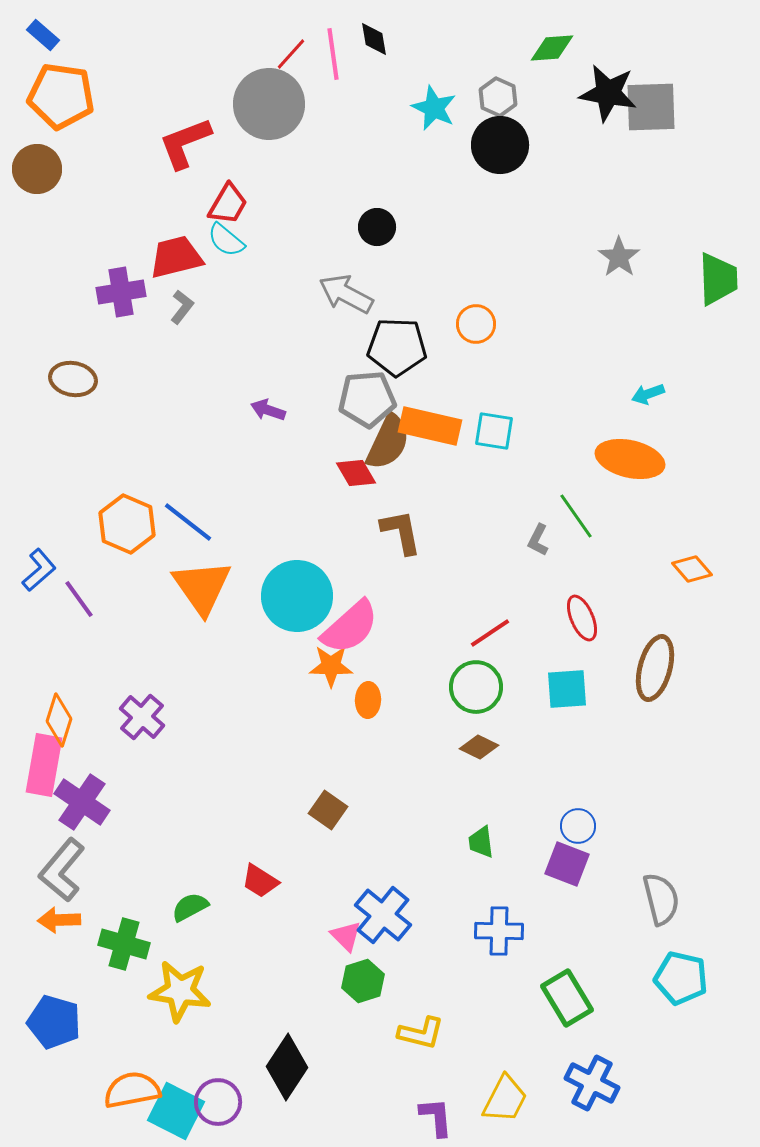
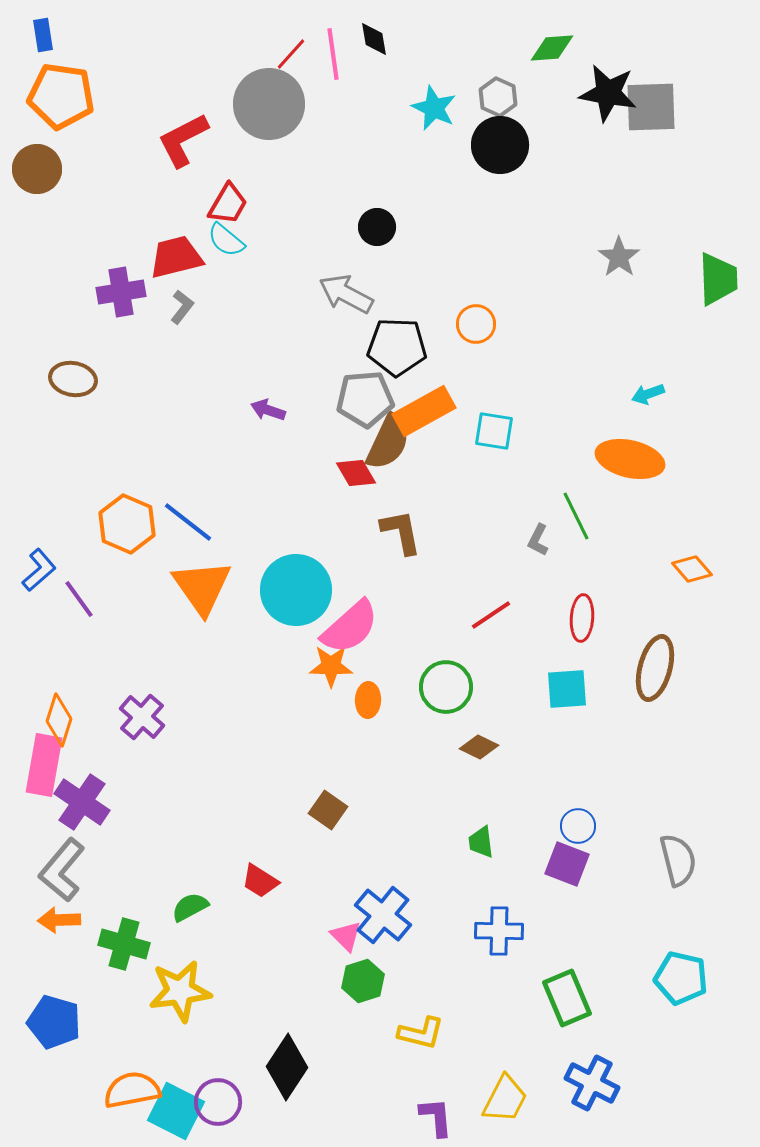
blue rectangle at (43, 35): rotated 40 degrees clockwise
red L-shape at (185, 143): moved 2 px left, 3 px up; rotated 6 degrees counterclockwise
gray pentagon at (367, 399): moved 2 px left
orange rectangle at (430, 426): moved 6 px left, 15 px up; rotated 42 degrees counterclockwise
green line at (576, 516): rotated 9 degrees clockwise
cyan circle at (297, 596): moved 1 px left, 6 px up
red ellipse at (582, 618): rotated 27 degrees clockwise
red line at (490, 633): moved 1 px right, 18 px up
green circle at (476, 687): moved 30 px left
gray semicircle at (661, 899): moved 17 px right, 39 px up
yellow star at (180, 991): rotated 16 degrees counterclockwise
green rectangle at (567, 998): rotated 8 degrees clockwise
